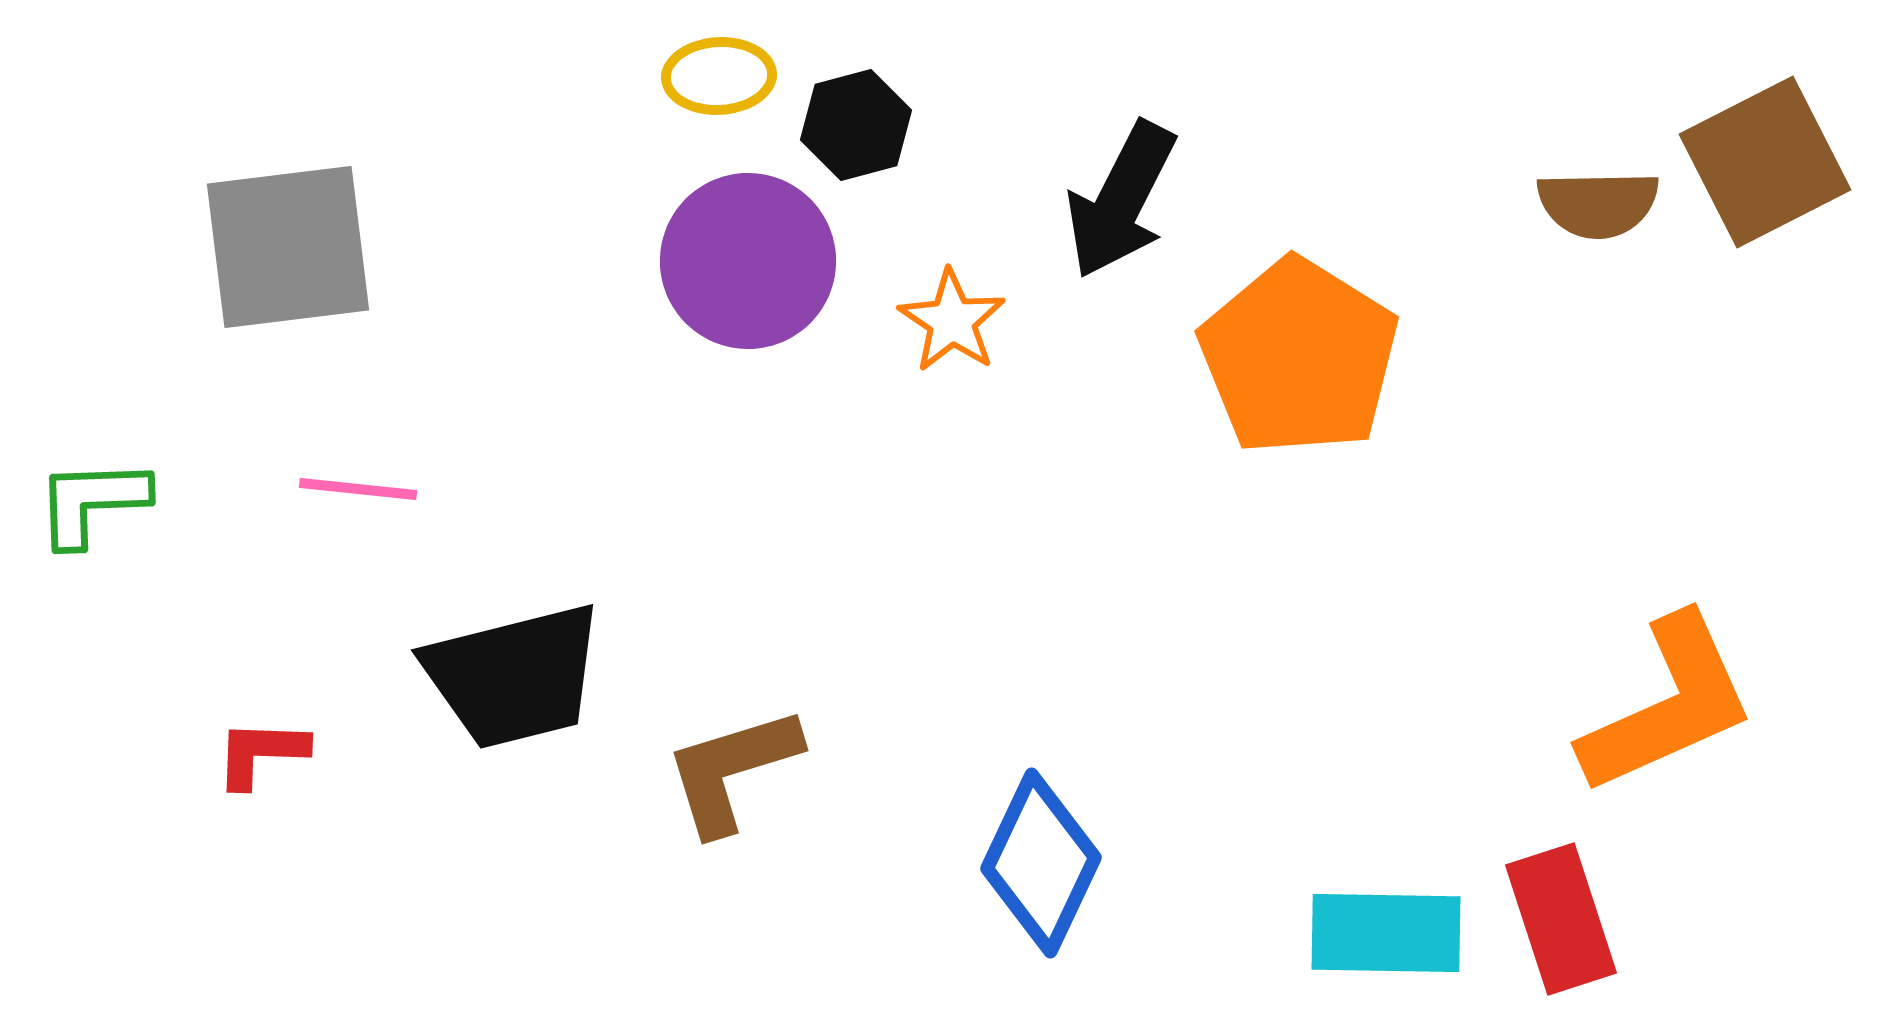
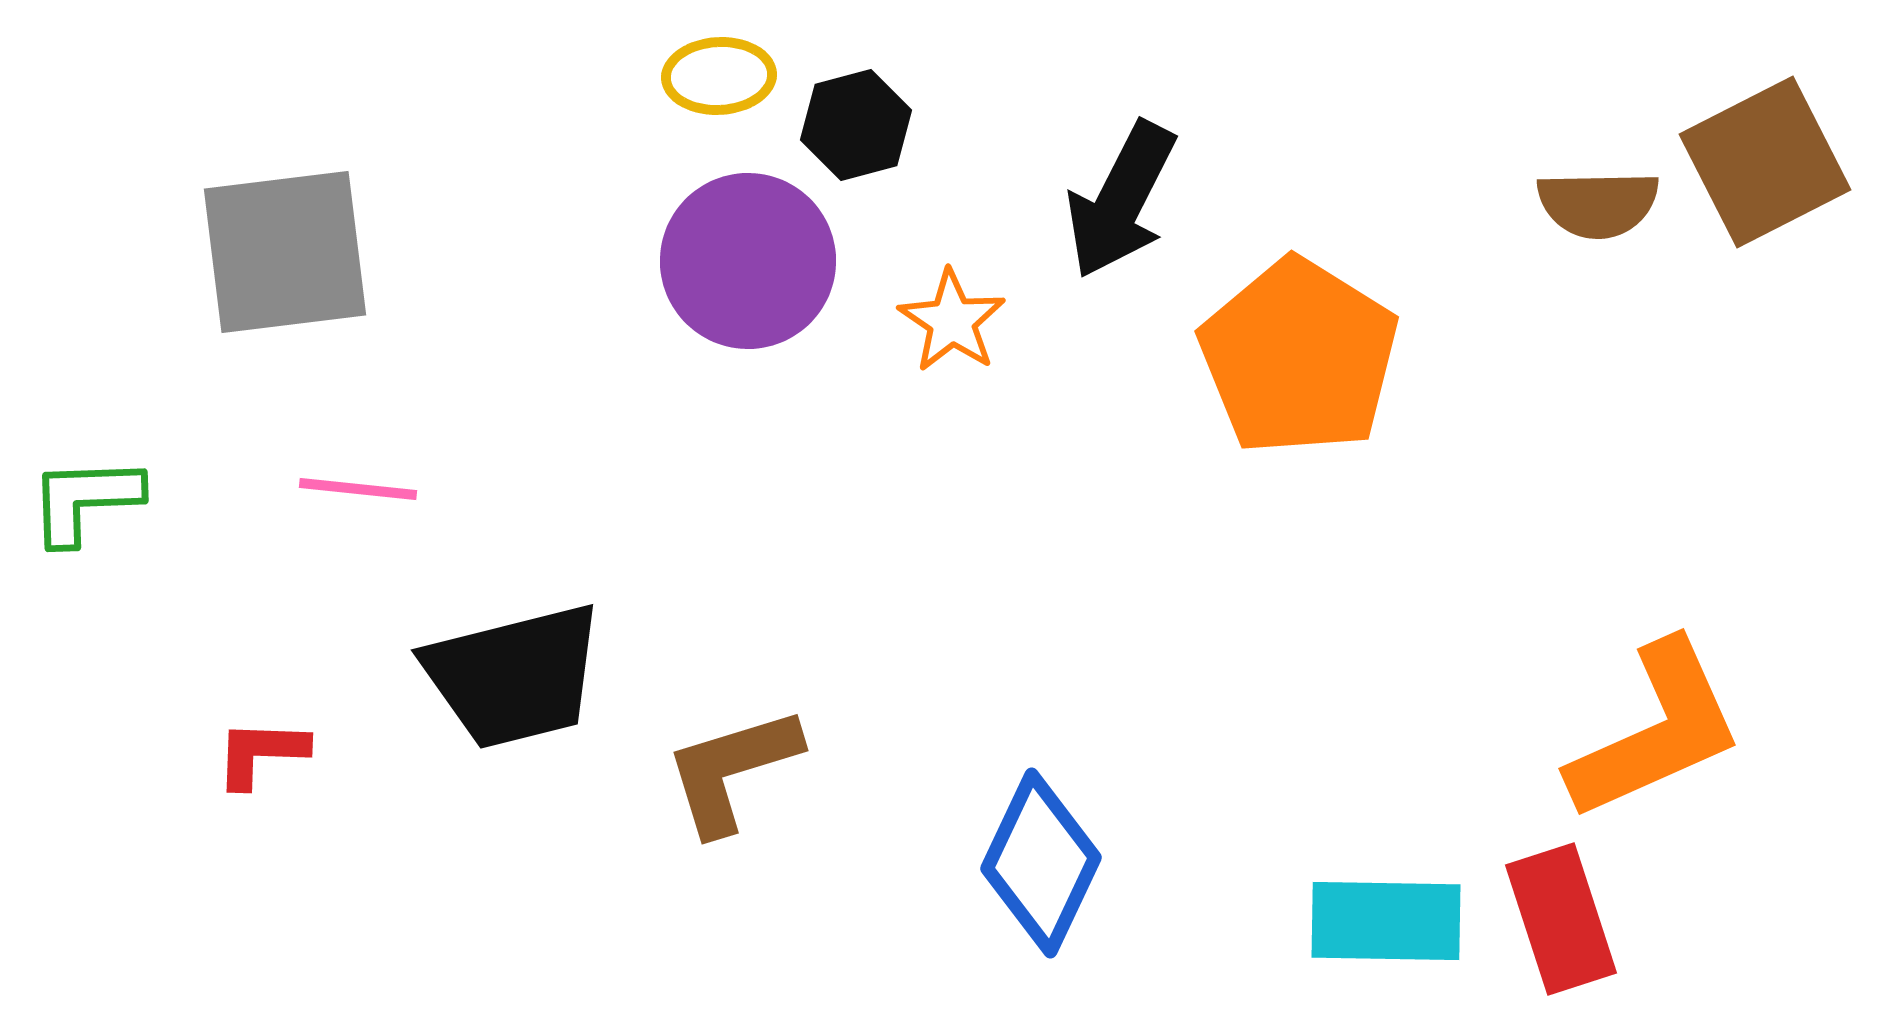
gray square: moved 3 px left, 5 px down
green L-shape: moved 7 px left, 2 px up
orange L-shape: moved 12 px left, 26 px down
cyan rectangle: moved 12 px up
